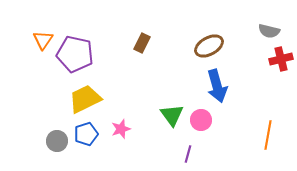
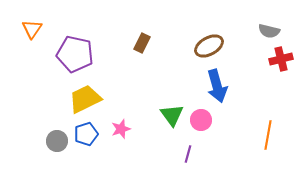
orange triangle: moved 11 px left, 11 px up
